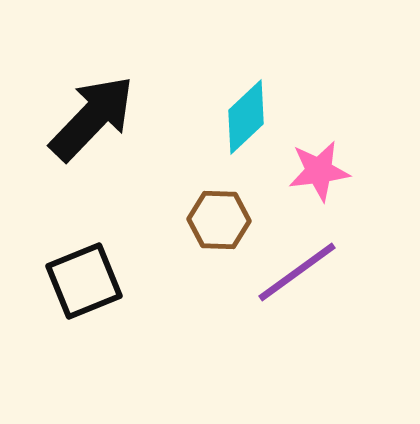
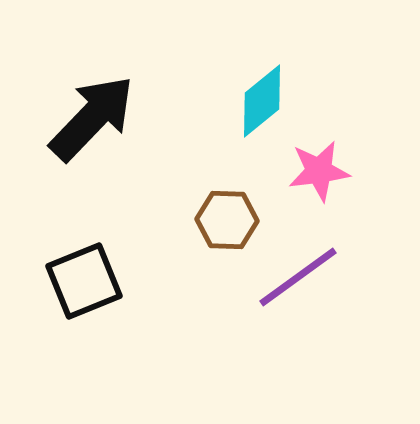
cyan diamond: moved 16 px right, 16 px up; rotated 4 degrees clockwise
brown hexagon: moved 8 px right
purple line: moved 1 px right, 5 px down
